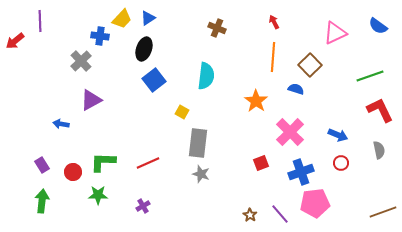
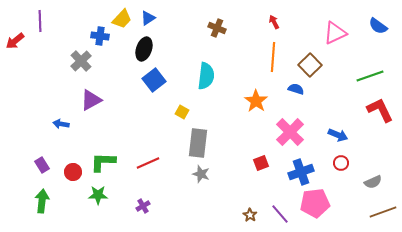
gray semicircle at (379, 150): moved 6 px left, 32 px down; rotated 78 degrees clockwise
